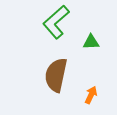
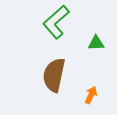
green triangle: moved 5 px right, 1 px down
brown semicircle: moved 2 px left
